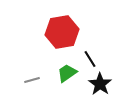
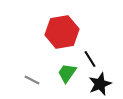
green trapezoid: rotated 20 degrees counterclockwise
gray line: rotated 42 degrees clockwise
black star: rotated 15 degrees clockwise
